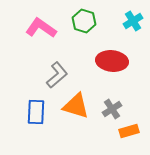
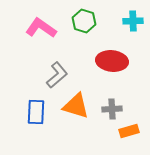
cyan cross: rotated 30 degrees clockwise
gray cross: rotated 30 degrees clockwise
